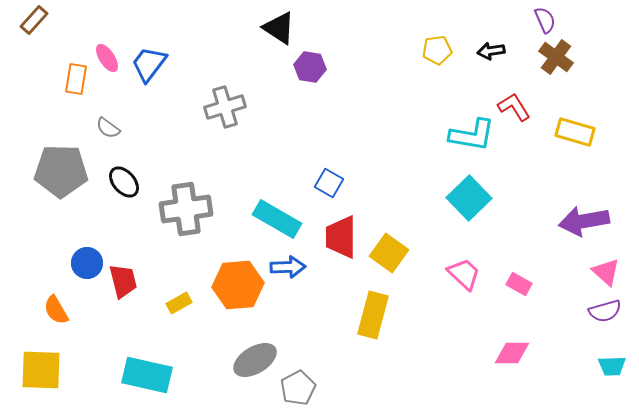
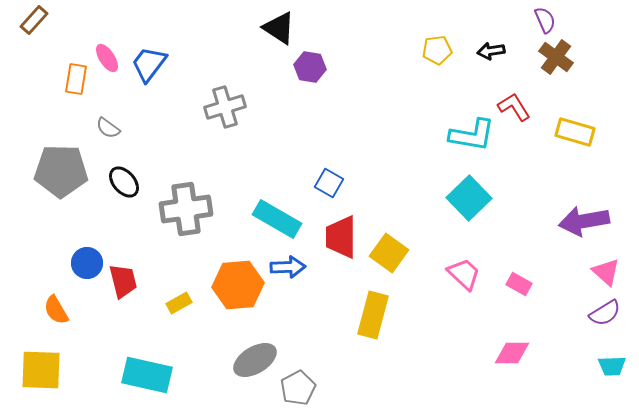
purple semicircle at (605, 311): moved 2 px down; rotated 16 degrees counterclockwise
